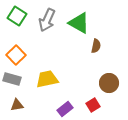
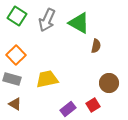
brown triangle: moved 2 px left, 1 px up; rotated 40 degrees clockwise
purple rectangle: moved 3 px right
